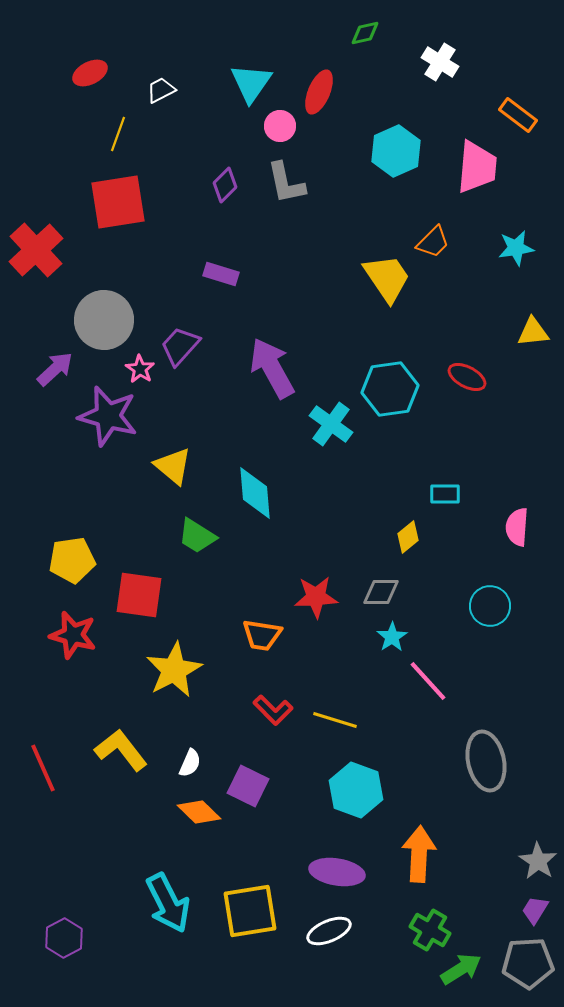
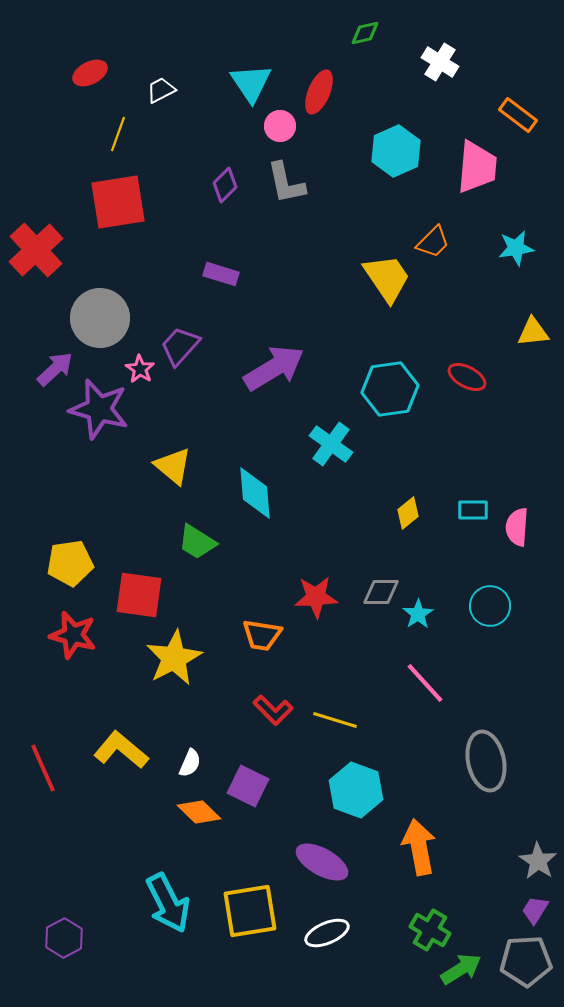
cyan triangle at (251, 83): rotated 9 degrees counterclockwise
gray circle at (104, 320): moved 4 px left, 2 px up
purple arrow at (272, 368): moved 2 px right; rotated 88 degrees clockwise
purple star at (108, 416): moved 9 px left, 7 px up
cyan cross at (331, 424): moved 20 px down
cyan rectangle at (445, 494): moved 28 px right, 16 px down
green trapezoid at (197, 536): moved 6 px down
yellow diamond at (408, 537): moved 24 px up
yellow pentagon at (72, 560): moved 2 px left, 3 px down
cyan star at (392, 637): moved 26 px right, 23 px up
yellow star at (174, 670): moved 12 px up
pink line at (428, 681): moved 3 px left, 2 px down
yellow L-shape at (121, 750): rotated 12 degrees counterclockwise
orange arrow at (419, 854): moved 7 px up; rotated 14 degrees counterclockwise
purple ellipse at (337, 872): moved 15 px left, 10 px up; rotated 20 degrees clockwise
white ellipse at (329, 931): moved 2 px left, 2 px down
gray pentagon at (528, 963): moved 2 px left, 2 px up
